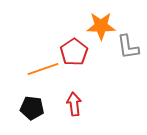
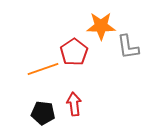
black pentagon: moved 11 px right, 5 px down
